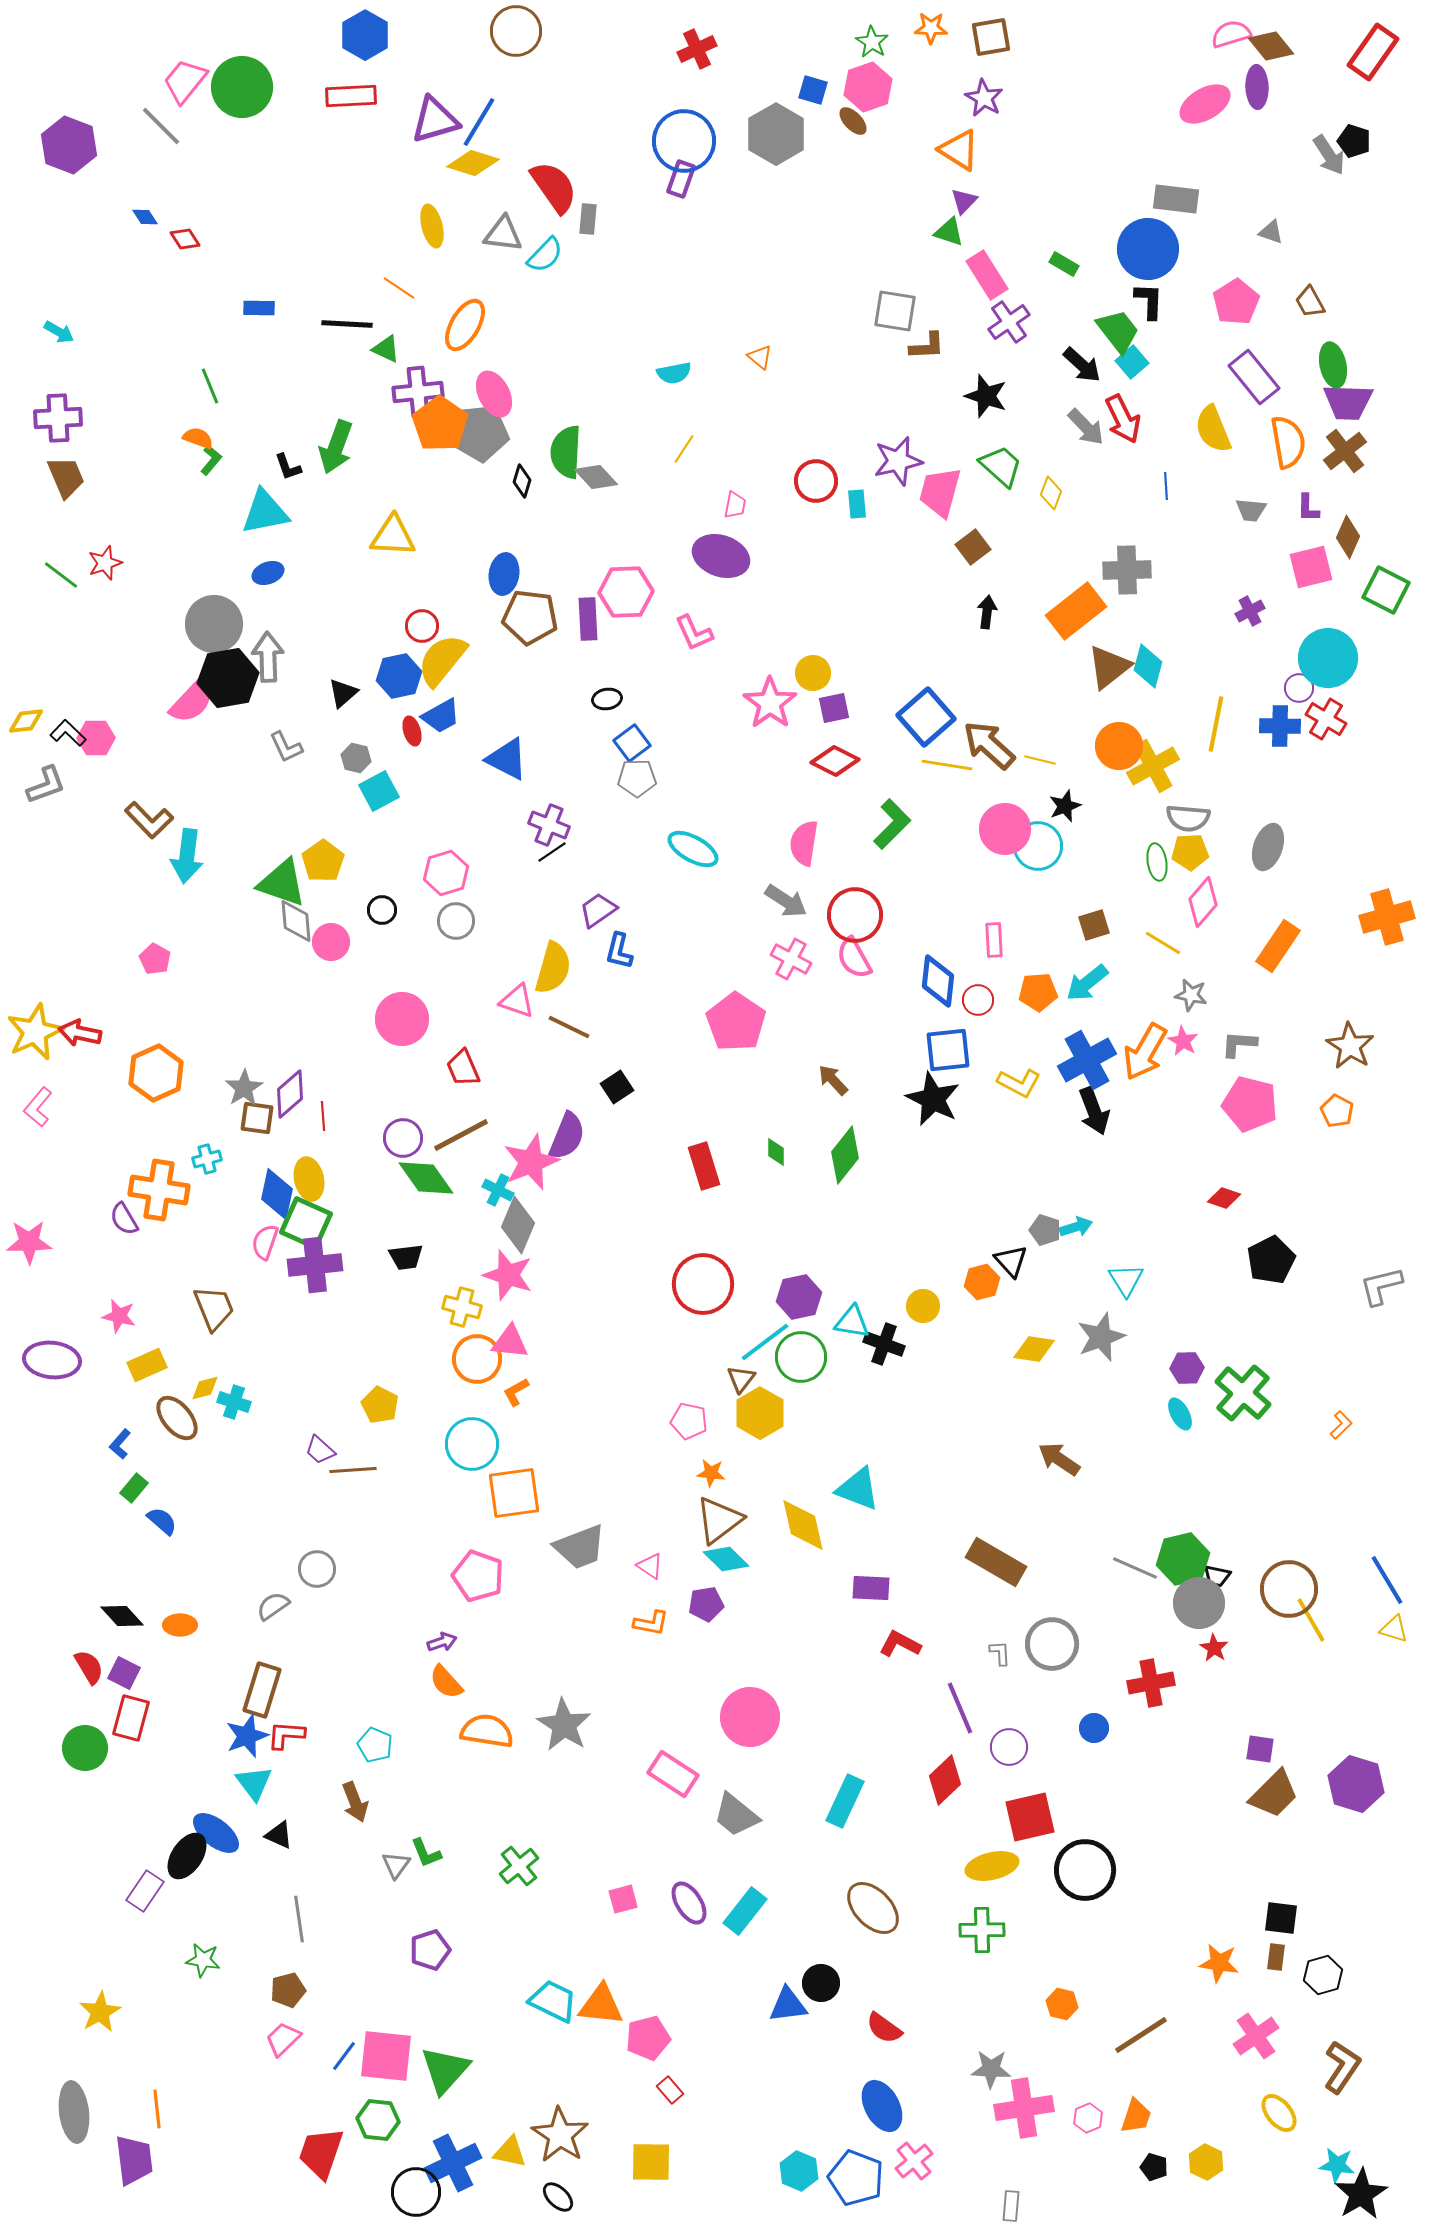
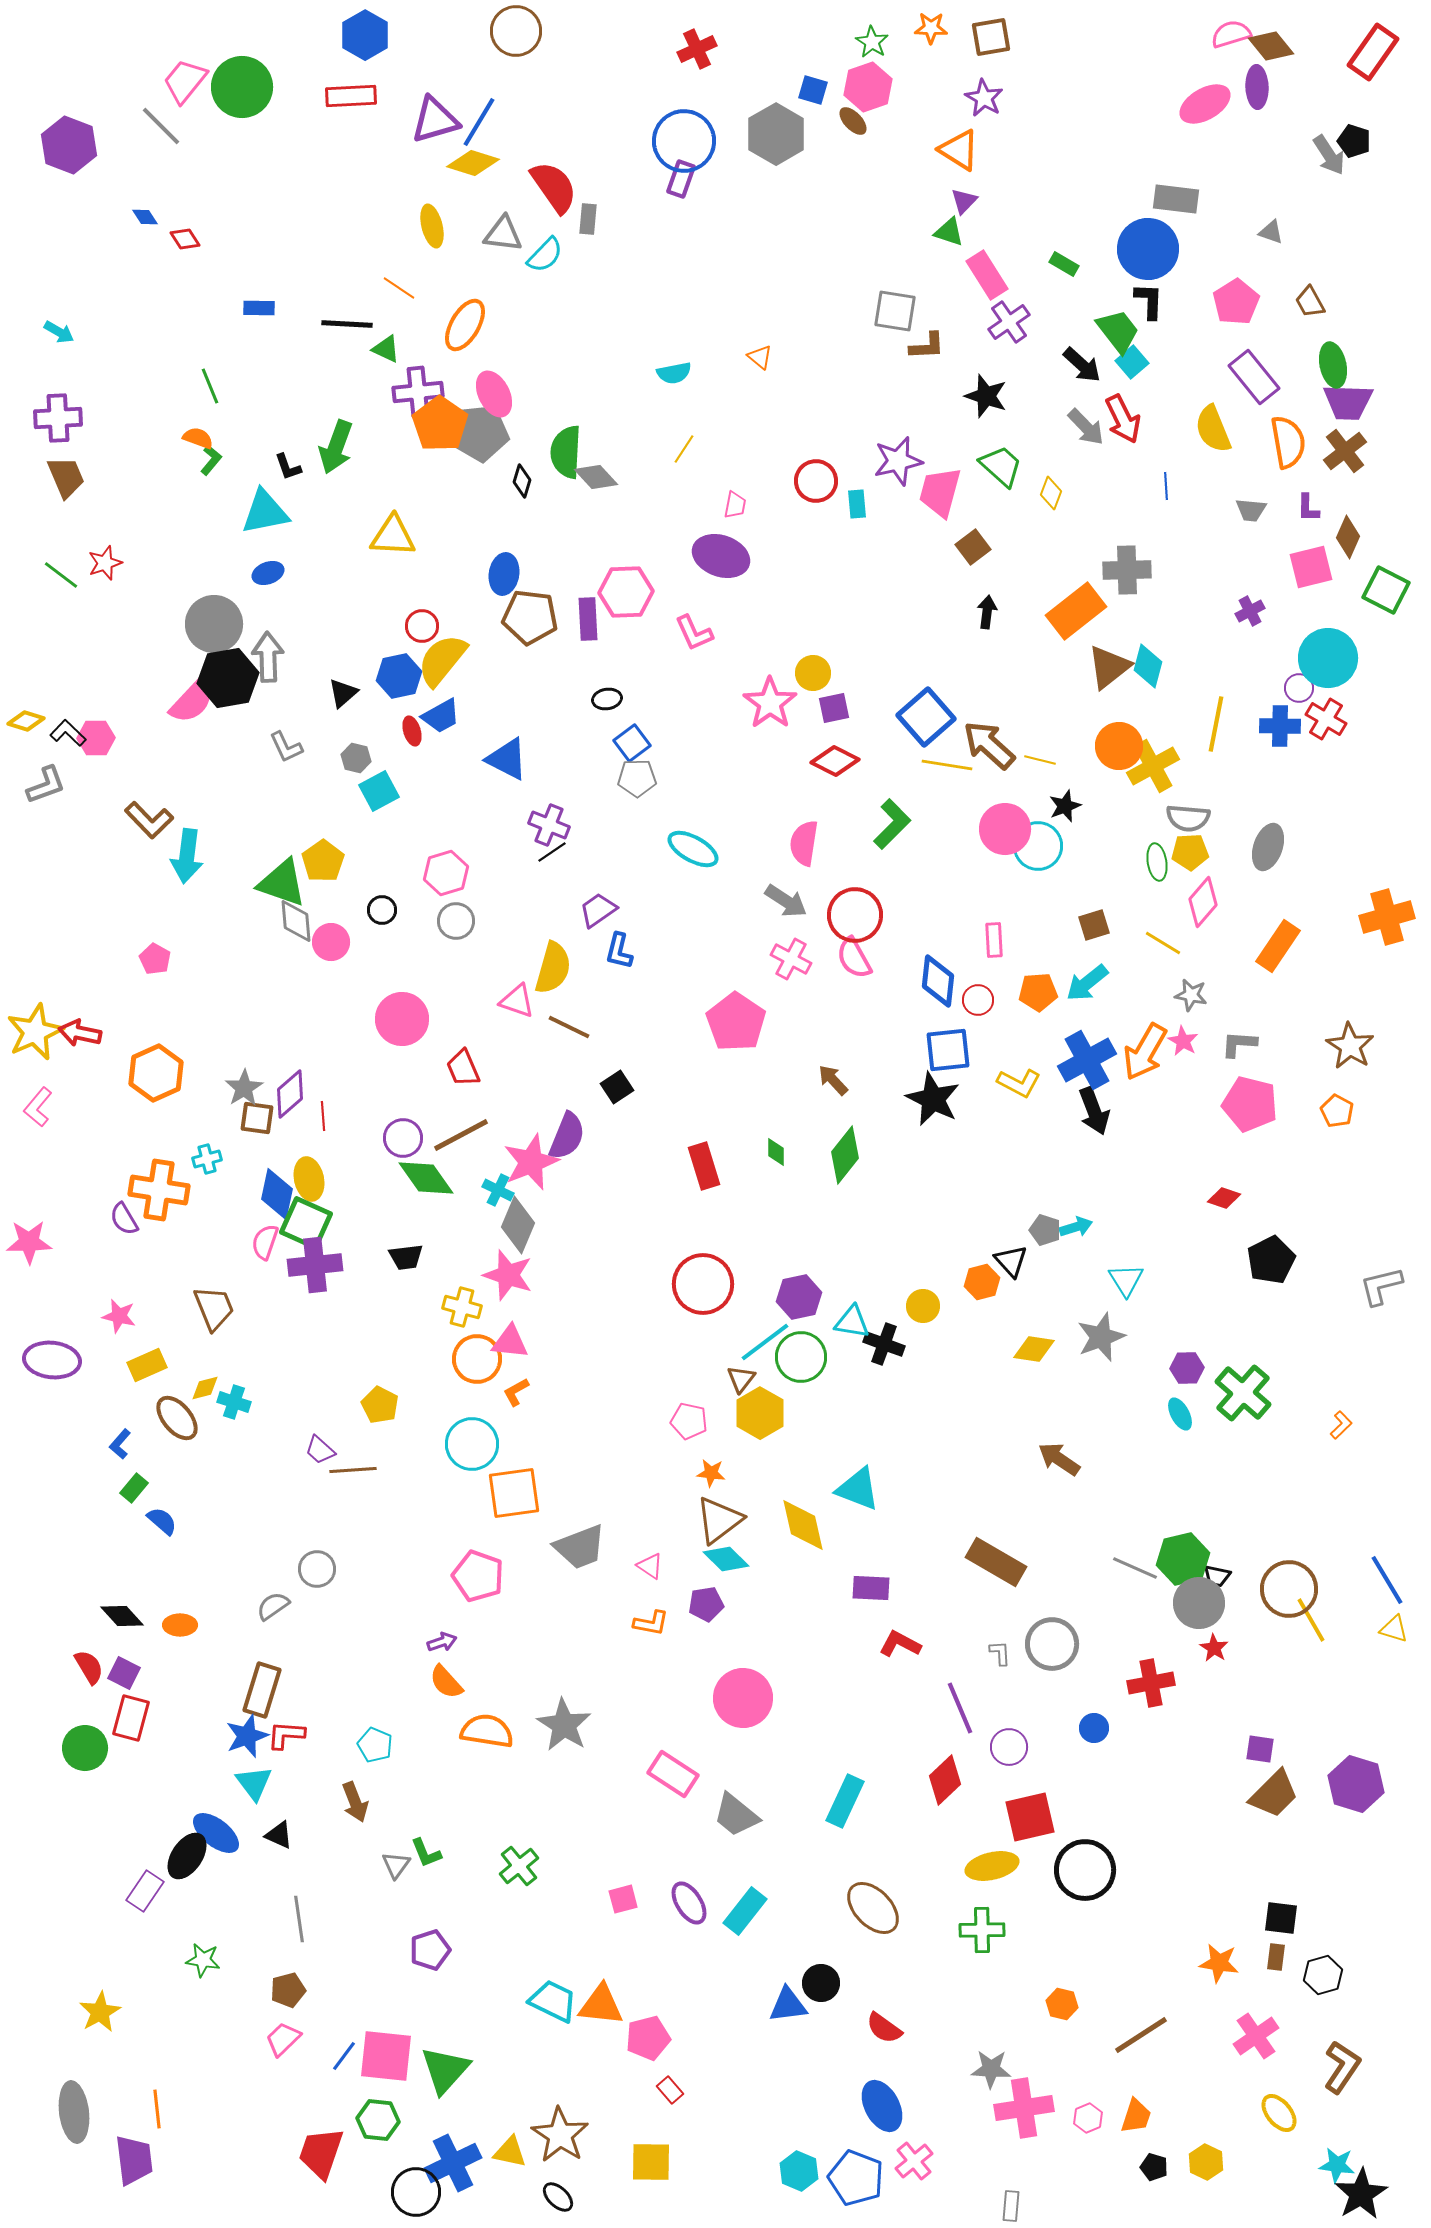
yellow diamond at (26, 721): rotated 24 degrees clockwise
pink circle at (750, 1717): moved 7 px left, 19 px up
